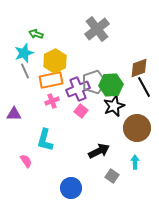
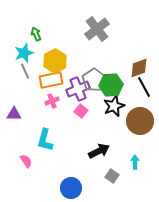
green arrow: rotated 48 degrees clockwise
gray pentagon: moved 2 px up; rotated 15 degrees counterclockwise
brown circle: moved 3 px right, 7 px up
